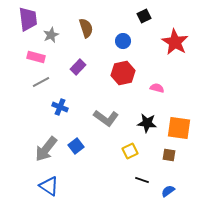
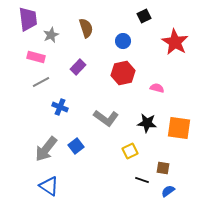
brown square: moved 6 px left, 13 px down
